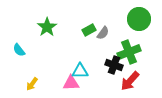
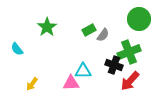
gray semicircle: moved 2 px down
cyan semicircle: moved 2 px left, 1 px up
cyan triangle: moved 3 px right
